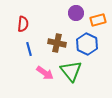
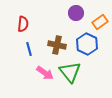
orange rectangle: moved 2 px right, 2 px down; rotated 21 degrees counterclockwise
brown cross: moved 2 px down
green triangle: moved 1 px left, 1 px down
